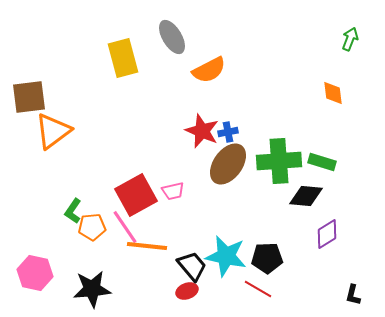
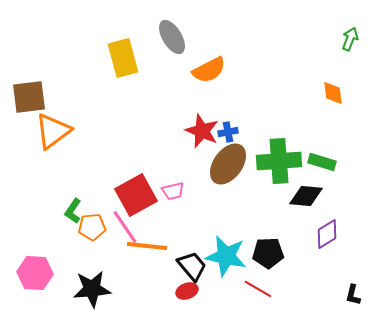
black pentagon: moved 1 px right, 5 px up
pink hexagon: rotated 8 degrees counterclockwise
